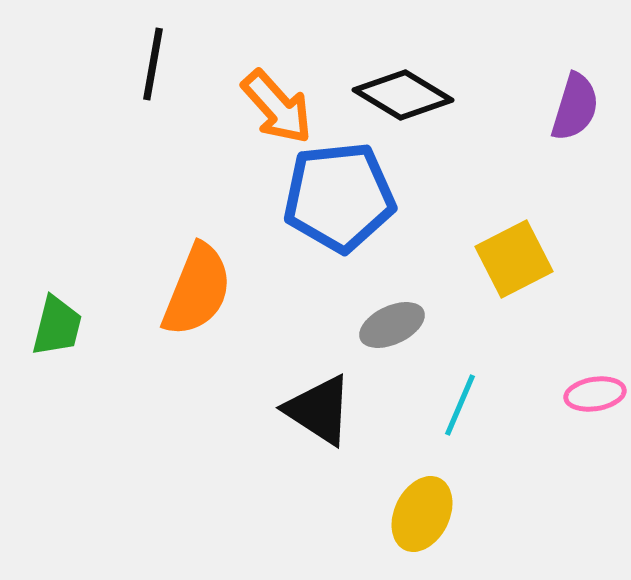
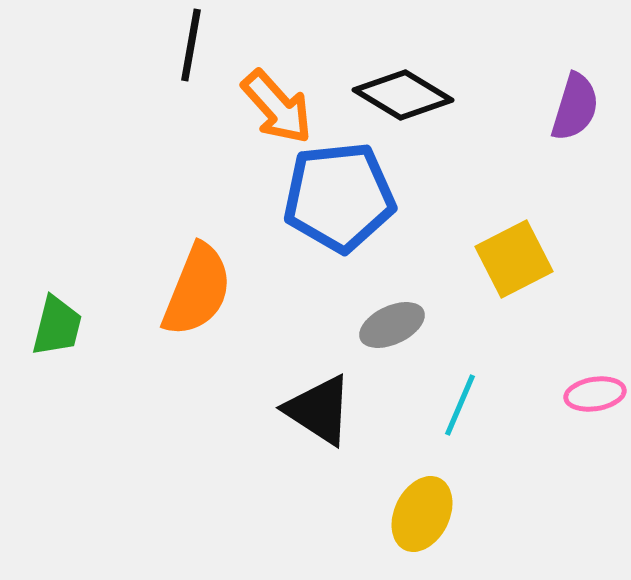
black line: moved 38 px right, 19 px up
